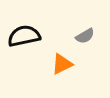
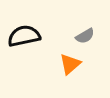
orange triangle: moved 8 px right; rotated 15 degrees counterclockwise
